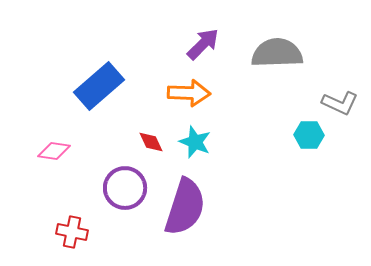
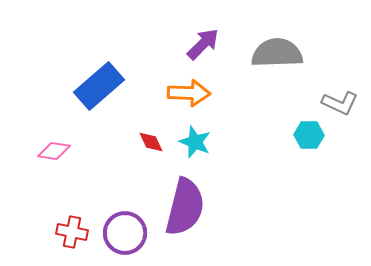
purple circle: moved 45 px down
purple semicircle: rotated 4 degrees counterclockwise
